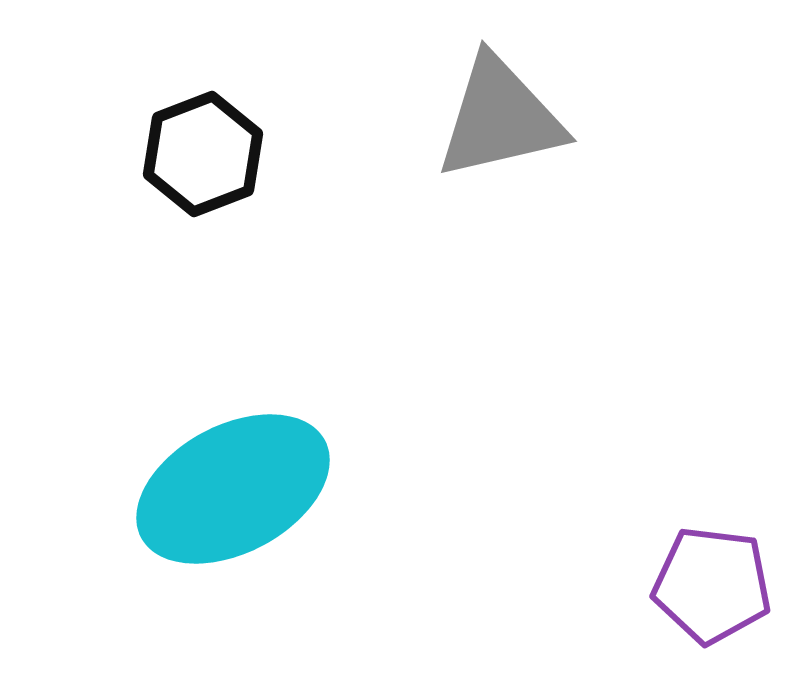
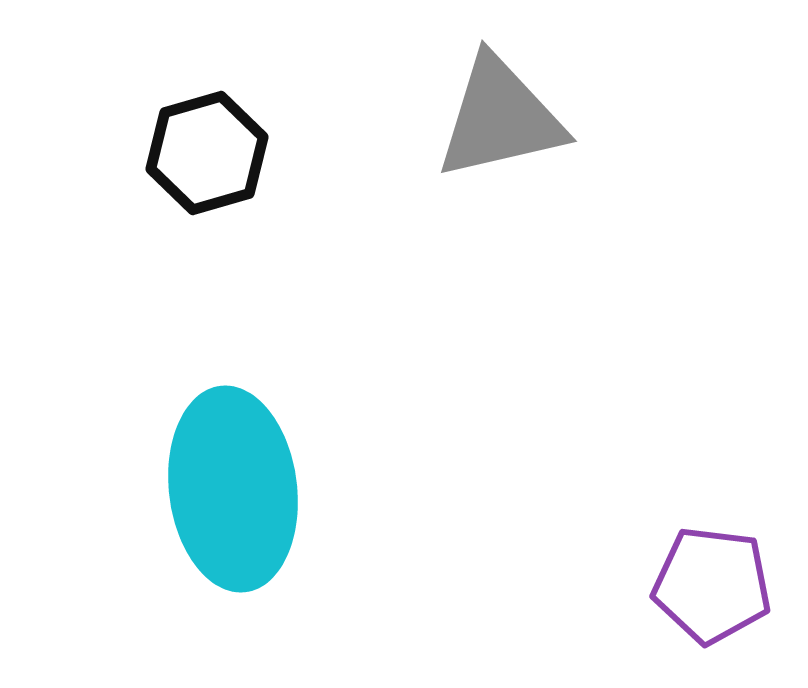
black hexagon: moved 4 px right, 1 px up; rotated 5 degrees clockwise
cyan ellipse: rotated 69 degrees counterclockwise
